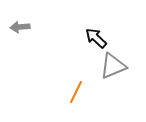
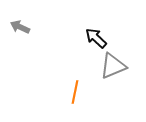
gray arrow: rotated 30 degrees clockwise
orange line: moved 1 px left; rotated 15 degrees counterclockwise
